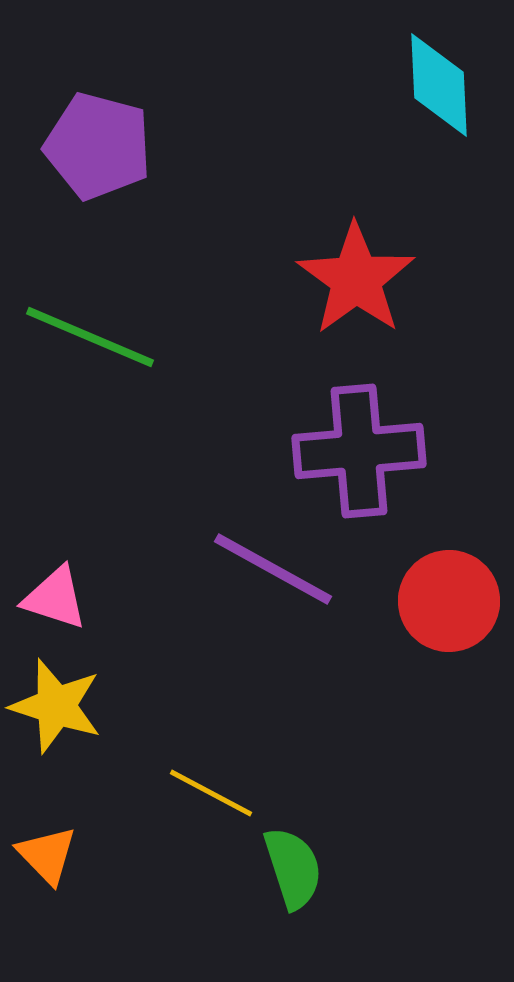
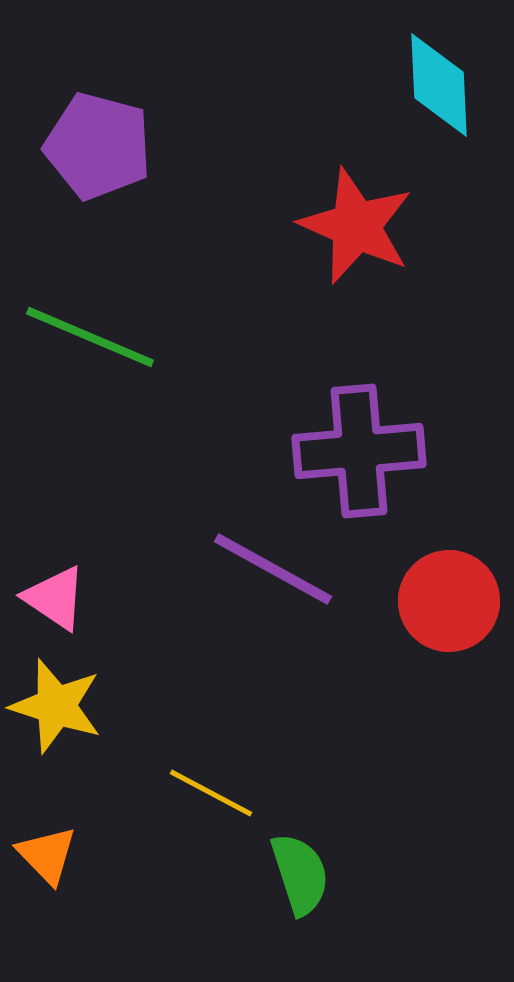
red star: moved 53 px up; rotated 12 degrees counterclockwise
pink triangle: rotated 16 degrees clockwise
green semicircle: moved 7 px right, 6 px down
